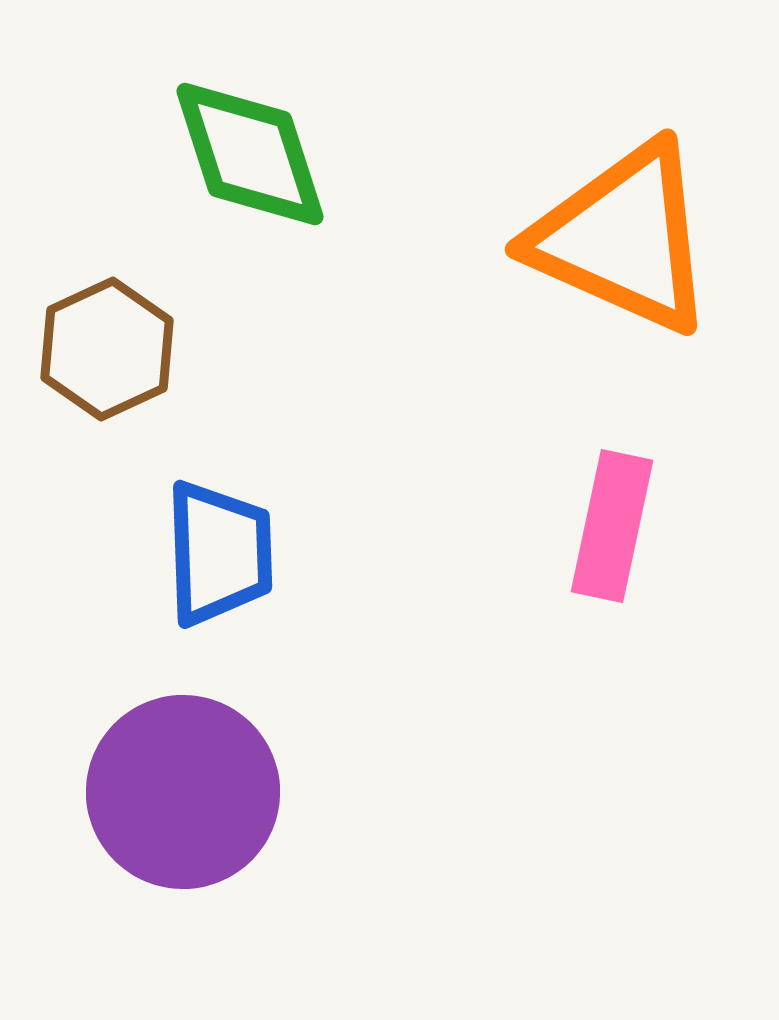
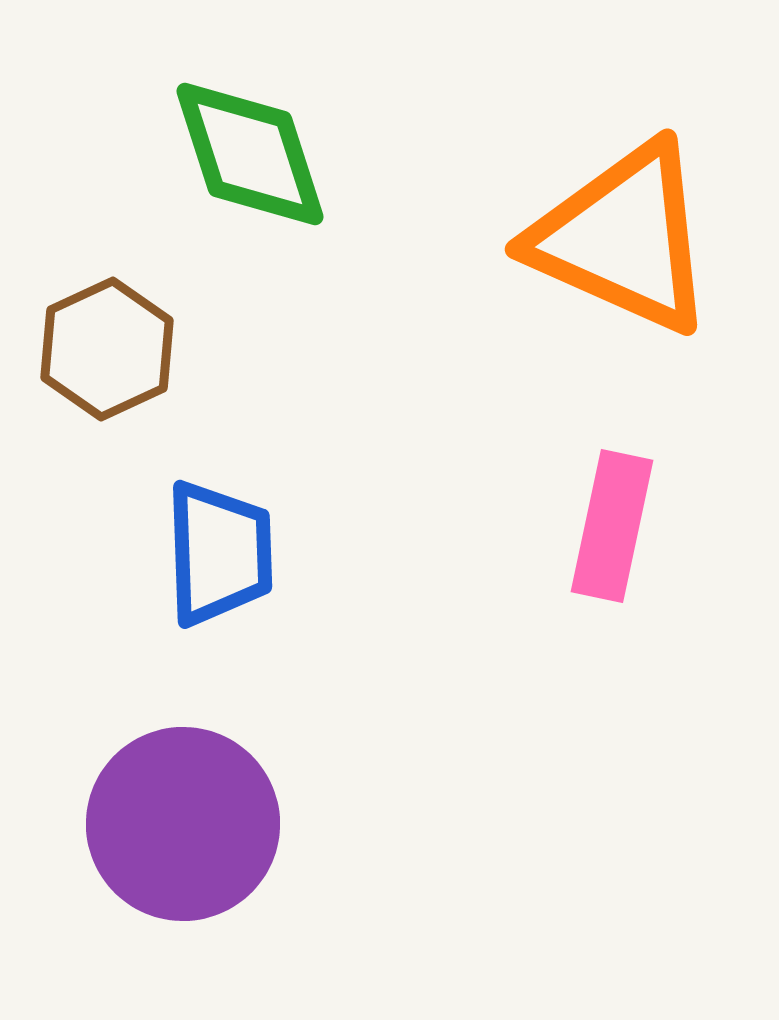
purple circle: moved 32 px down
